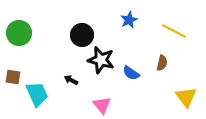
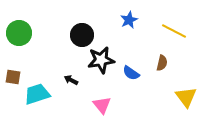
black star: rotated 24 degrees counterclockwise
cyan trapezoid: rotated 84 degrees counterclockwise
